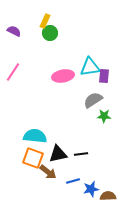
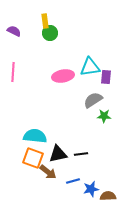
yellow rectangle: rotated 32 degrees counterclockwise
pink line: rotated 30 degrees counterclockwise
purple rectangle: moved 2 px right, 1 px down
